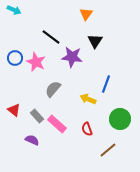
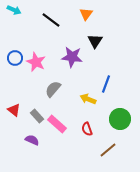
black line: moved 17 px up
